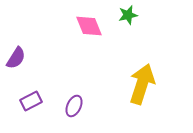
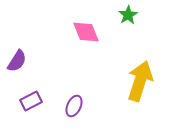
green star: rotated 18 degrees counterclockwise
pink diamond: moved 3 px left, 6 px down
purple semicircle: moved 1 px right, 3 px down
yellow arrow: moved 2 px left, 3 px up
